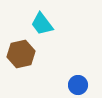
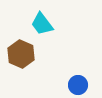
brown hexagon: rotated 24 degrees counterclockwise
